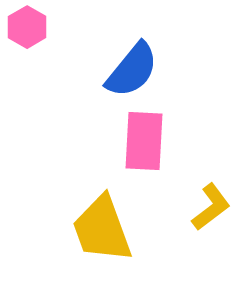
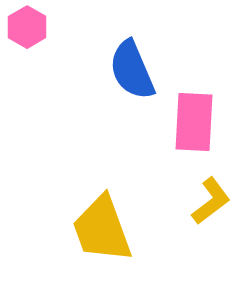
blue semicircle: rotated 118 degrees clockwise
pink rectangle: moved 50 px right, 19 px up
yellow L-shape: moved 6 px up
